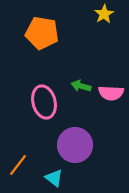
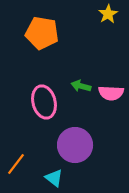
yellow star: moved 4 px right
orange line: moved 2 px left, 1 px up
